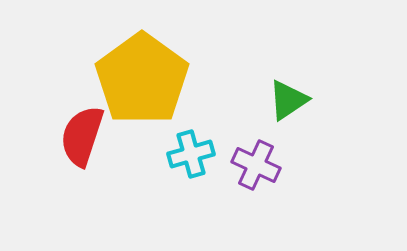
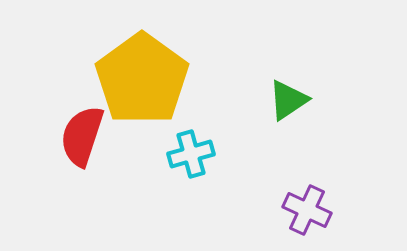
purple cross: moved 51 px right, 45 px down
